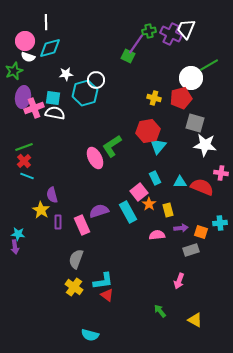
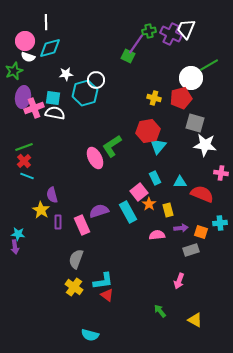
red semicircle at (202, 187): moved 7 px down
